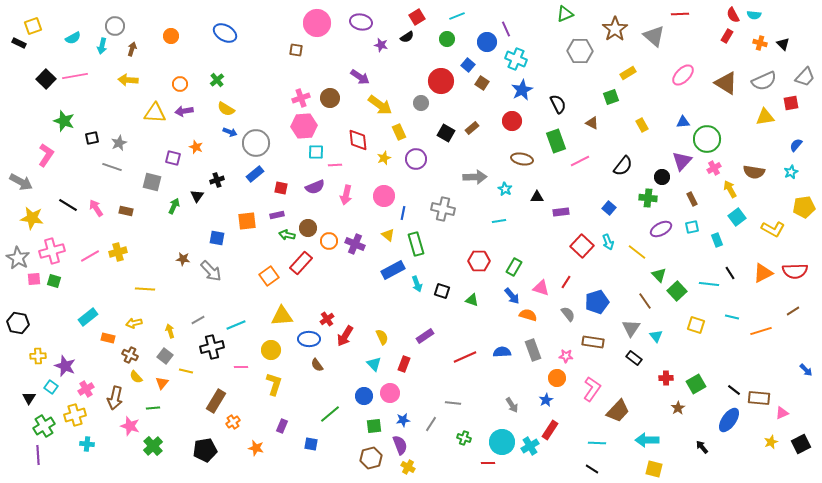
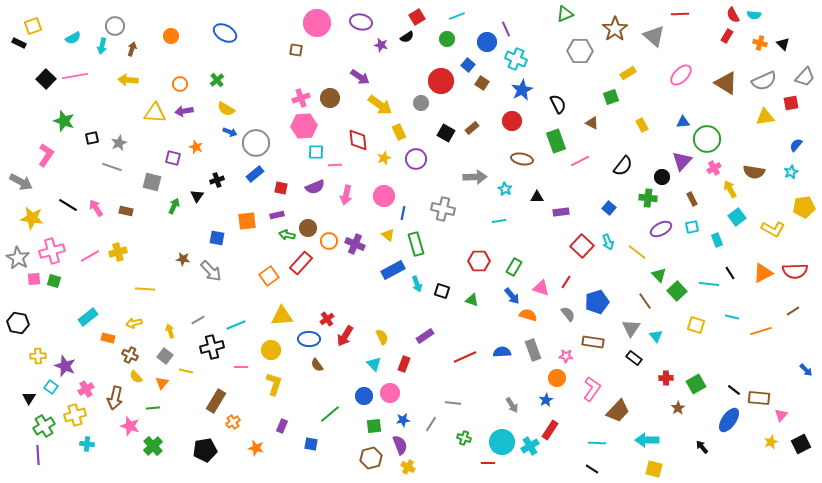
pink ellipse at (683, 75): moved 2 px left
pink triangle at (782, 413): moved 1 px left, 2 px down; rotated 24 degrees counterclockwise
